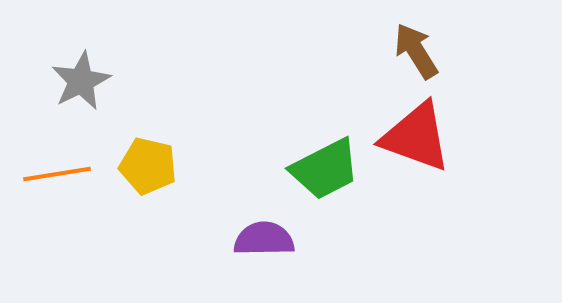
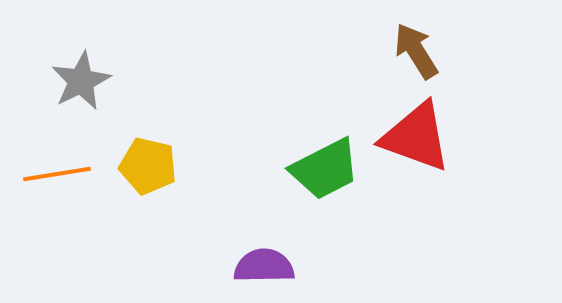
purple semicircle: moved 27 px down
